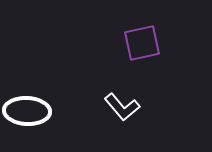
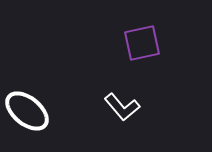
white ellipse: rotated 36 degrees clockwise
